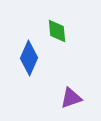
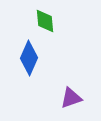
green diamond: moved 12 px left, 10 px up
